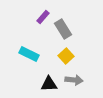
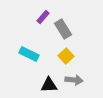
black triangle: moved 1 px down
